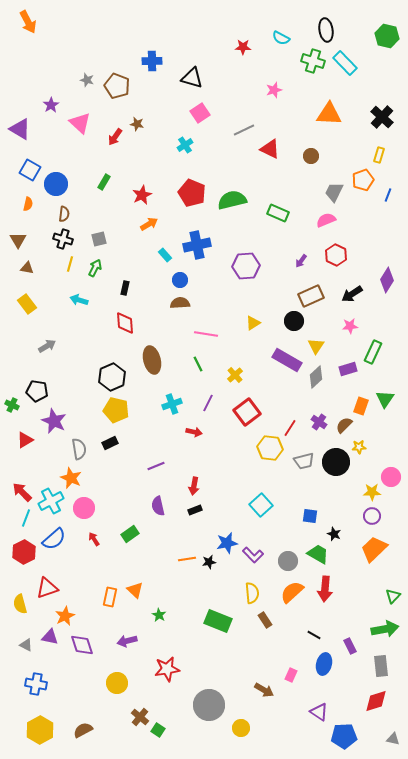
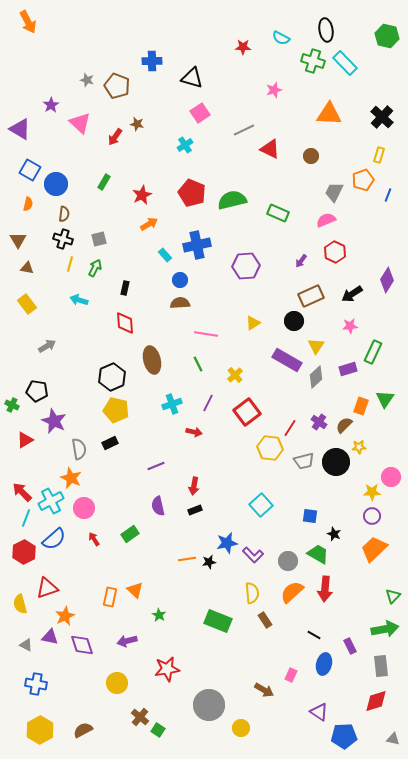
red hexagon at (336, 255): moved 1 px left, 3 px up
